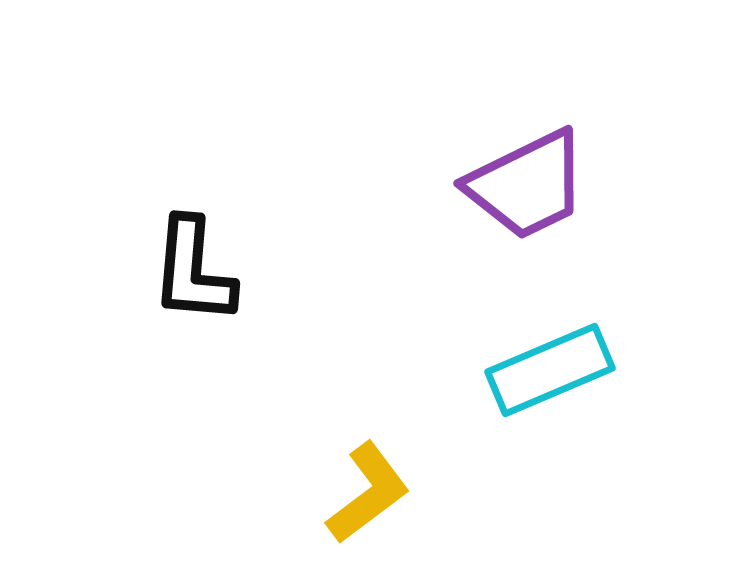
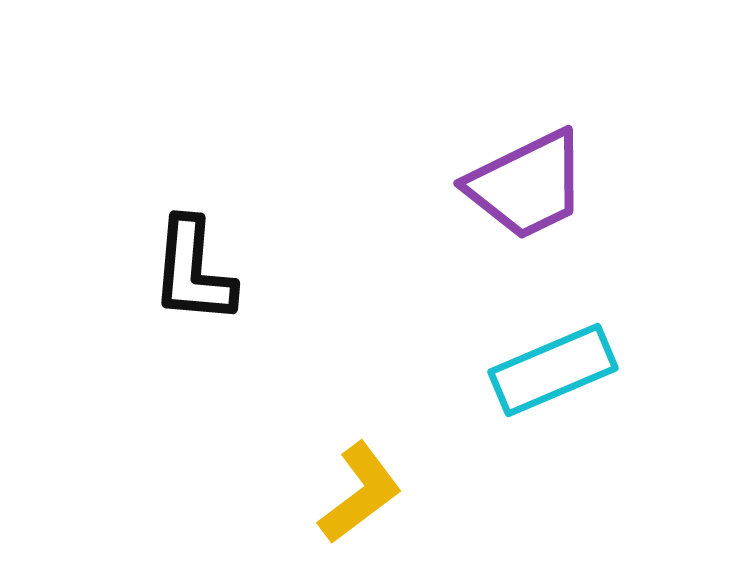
cyan rectangle: moved 3 px right
yellow L-shape: moved 8 px left
